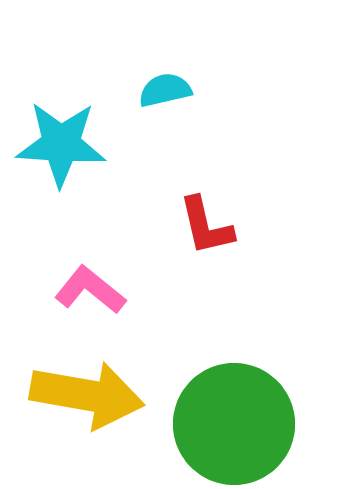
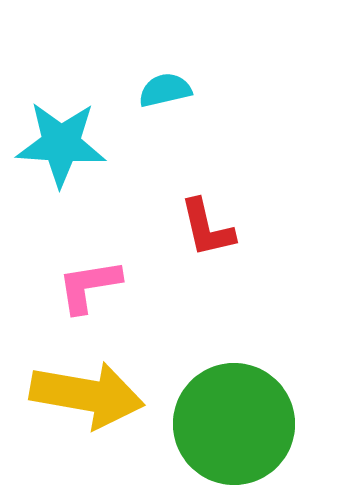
red L-shape: moved 1 px right, 2 px down
pink L-shape: moved 1 px left, 4 px up; rotated 48 degrees counterclockwise
